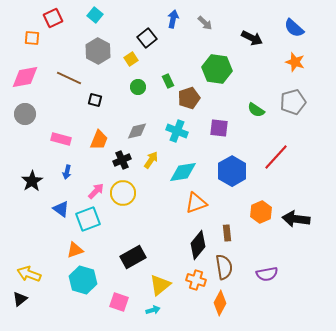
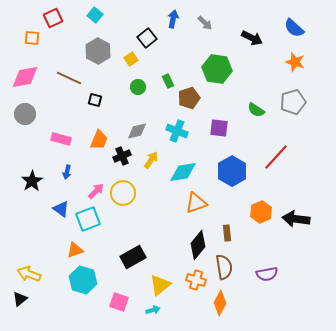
black cross at (122, 160): moved 4 px up
